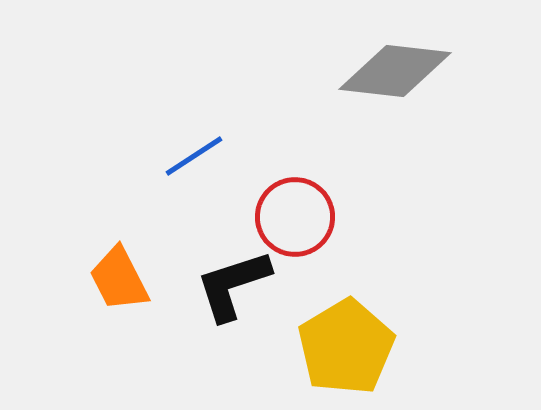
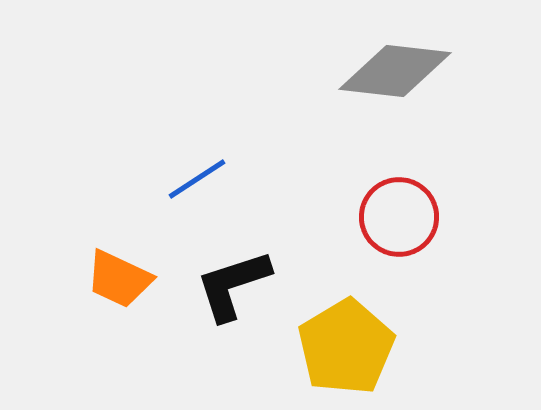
blue line: moved 3 px right, 23 px down
red circle: moved 104 px right
orange trapezoid: rotated 38 degrees counterclockwise
